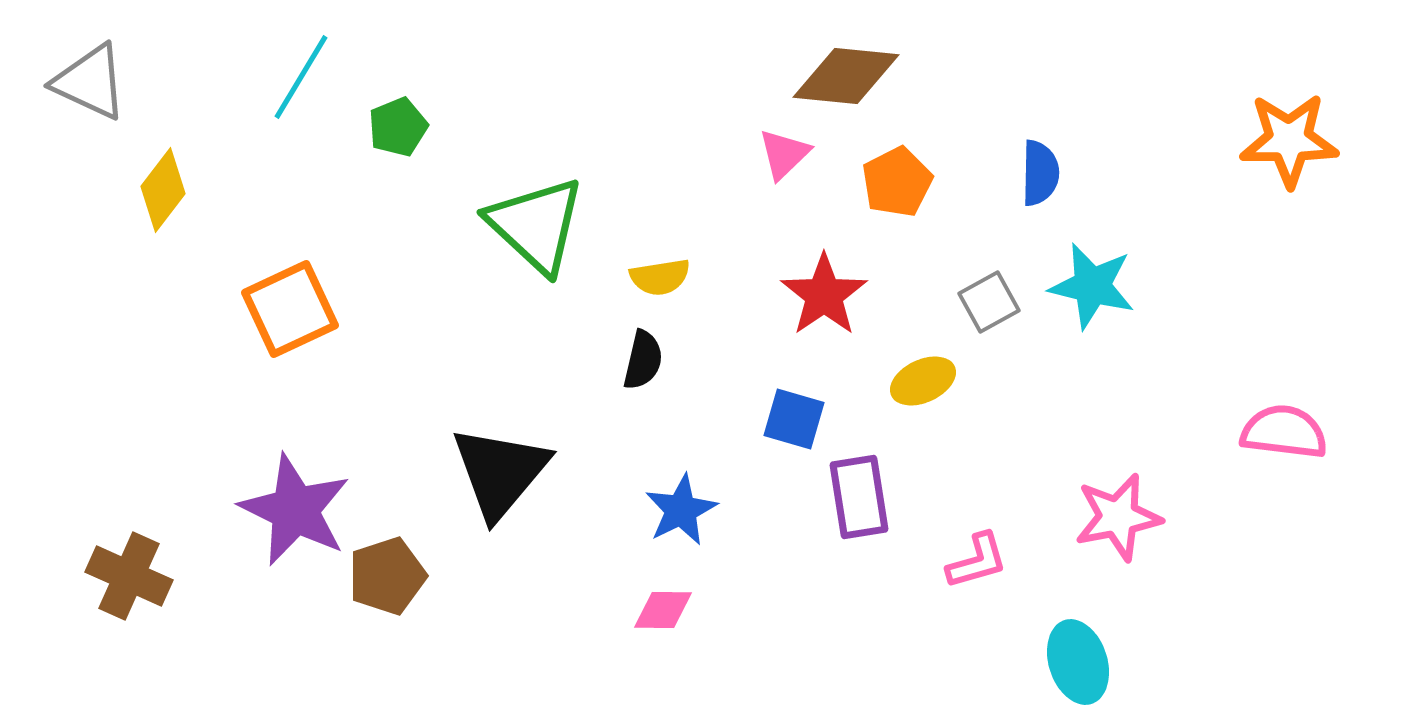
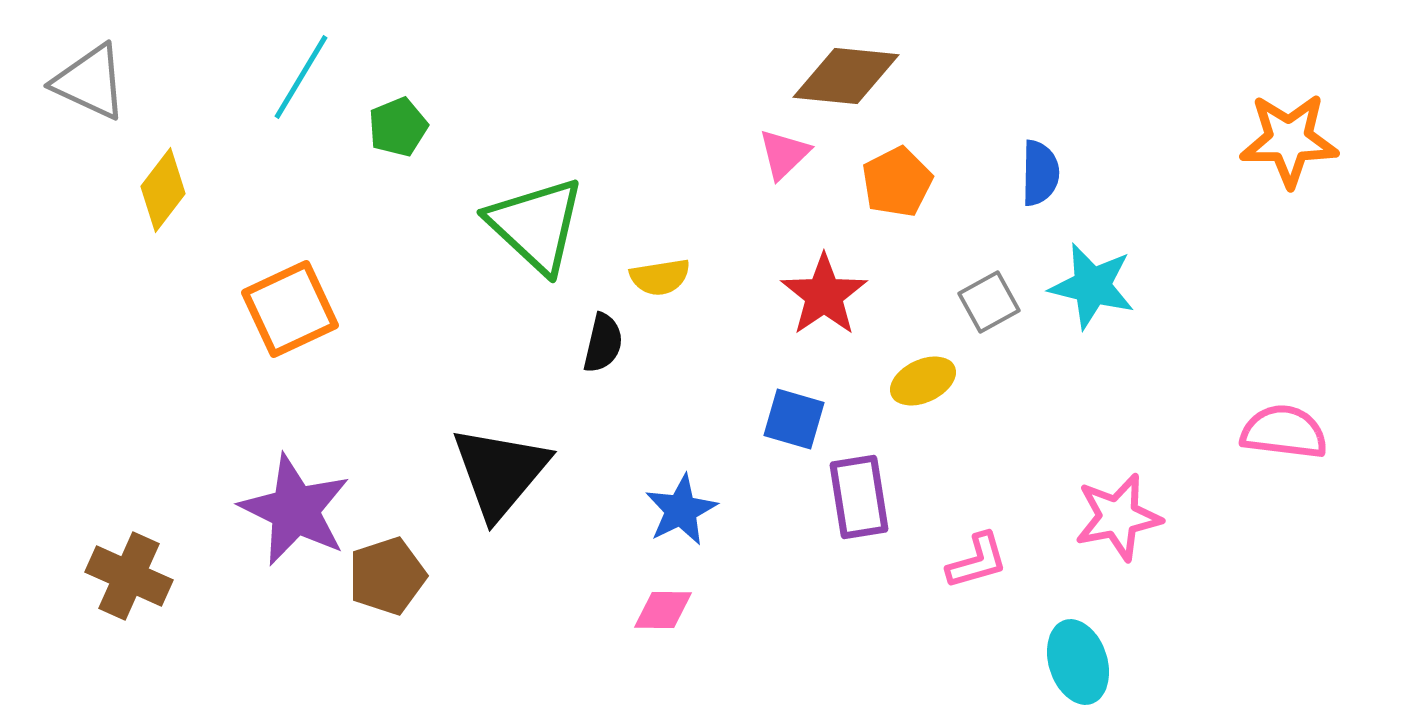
black semicircle: moved 40 px left, 17 px up
